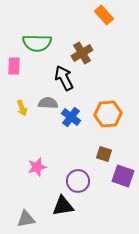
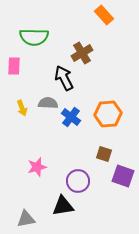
green semicircle: moved 3 px left, 6 px up
